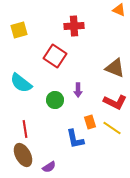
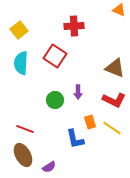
yellow square: rotated 24 degrees counterclockwise
cyan semicircle: moved 20 px up; rotated 55 degrees clockwise
purple arrow: moved 2 px down
red L-shape: moved 1 px left, 2 px up
red line: rotated 60 degrees counterclockwise
